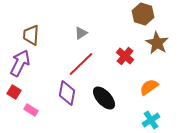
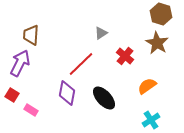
brown hexagon: moved 18 px right
gray triangle: moved 20 px right
orange semicircle: moved 2 px left, 1 px up
red square: moved 2 px left, 3 px down
